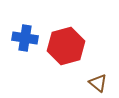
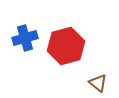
blue cross: rotated 25 degrees counterclockwise
